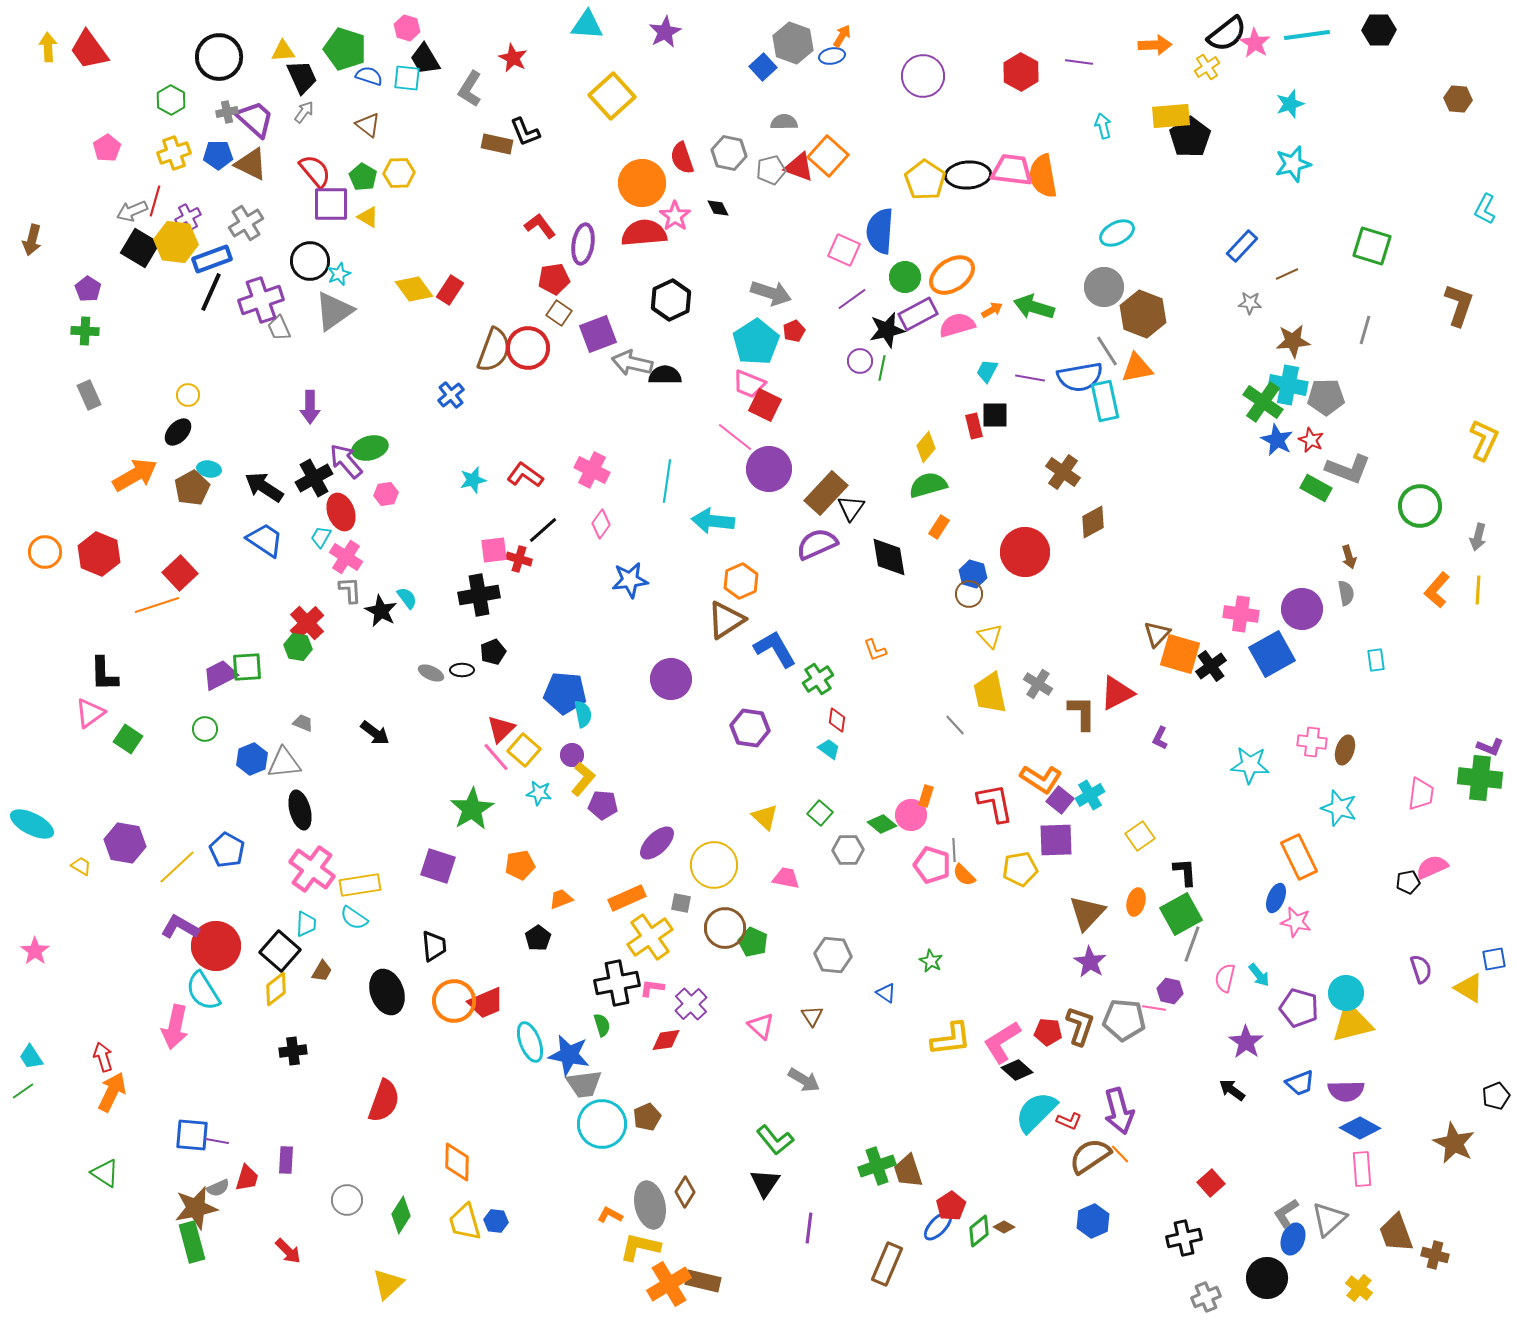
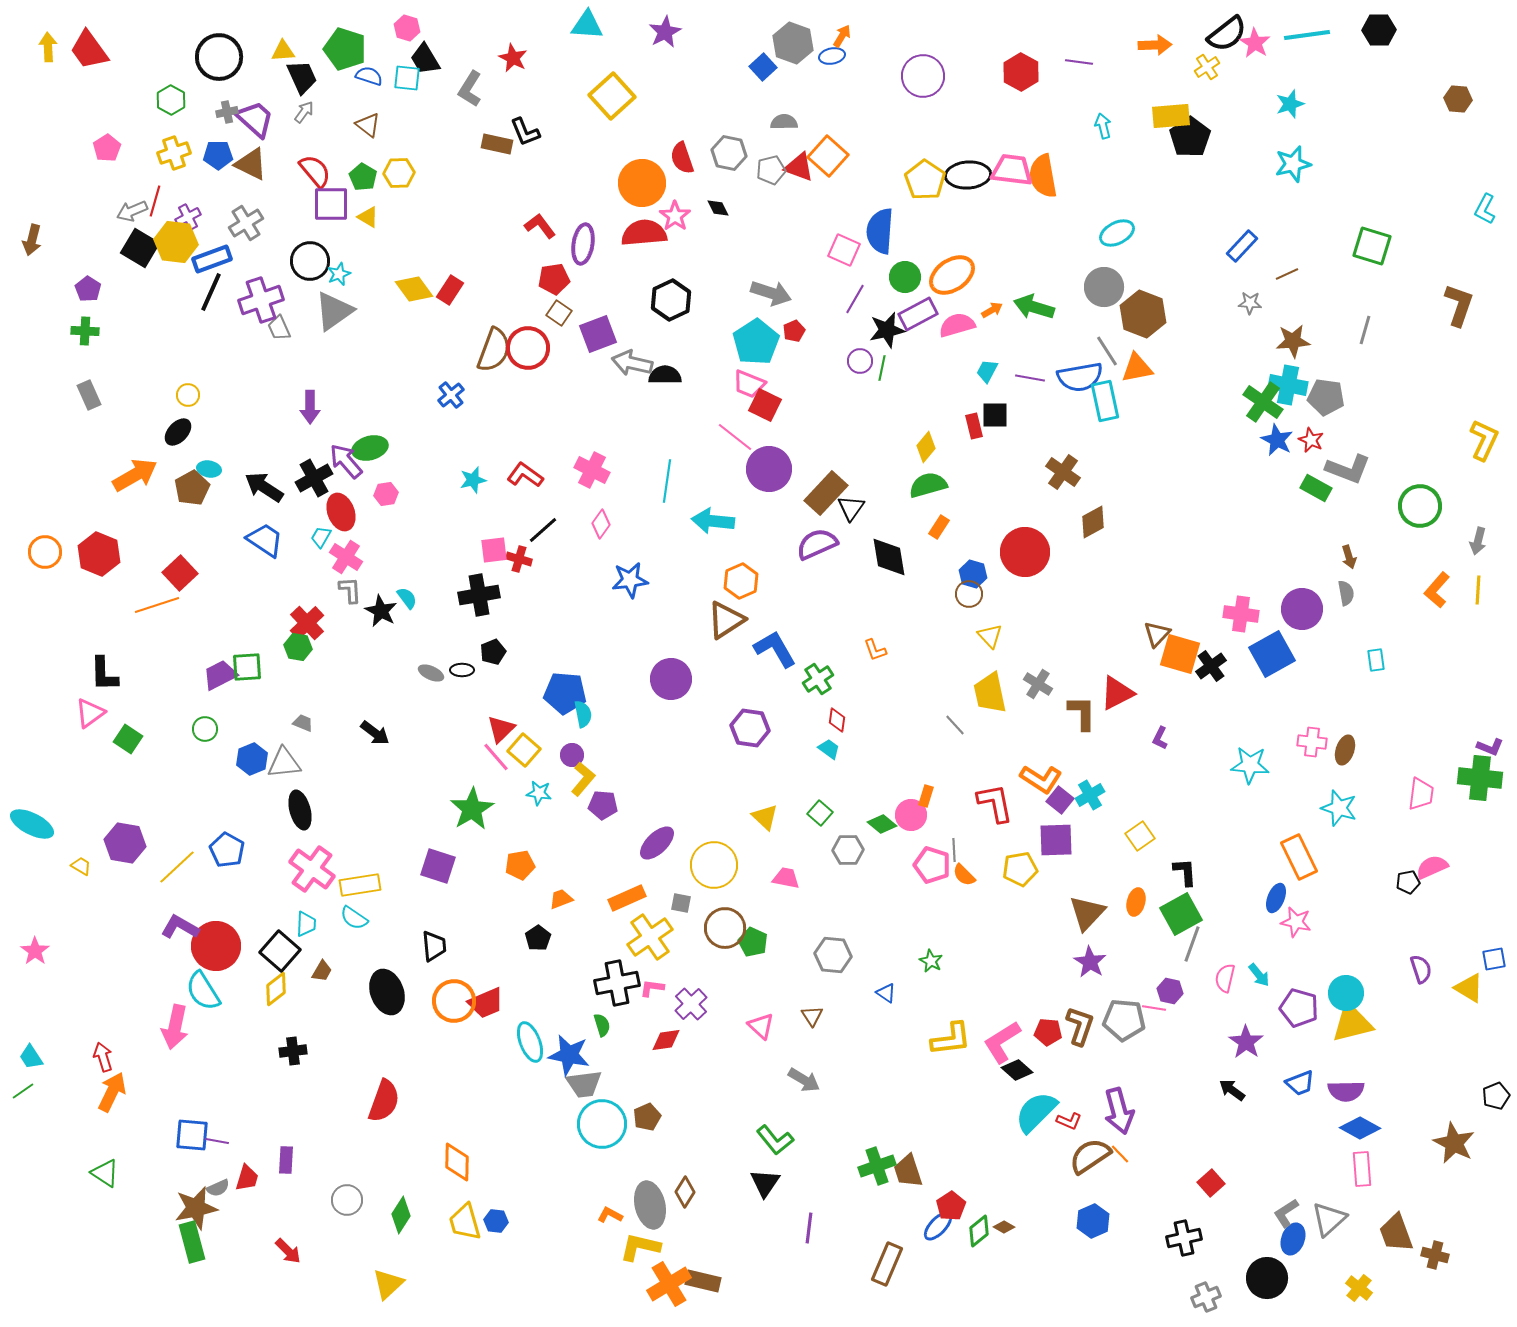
purple line at (852, 299): moved 3 px right; rotated 24 degrees counterclockwise
gray pentagon at (1326, 397): rotated 9 degrees clockwise
gray arrow at (1478, 537): moved 4 px down
